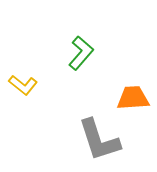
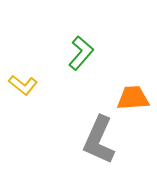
gray L-shape: rotated 42 degrees clockwise
